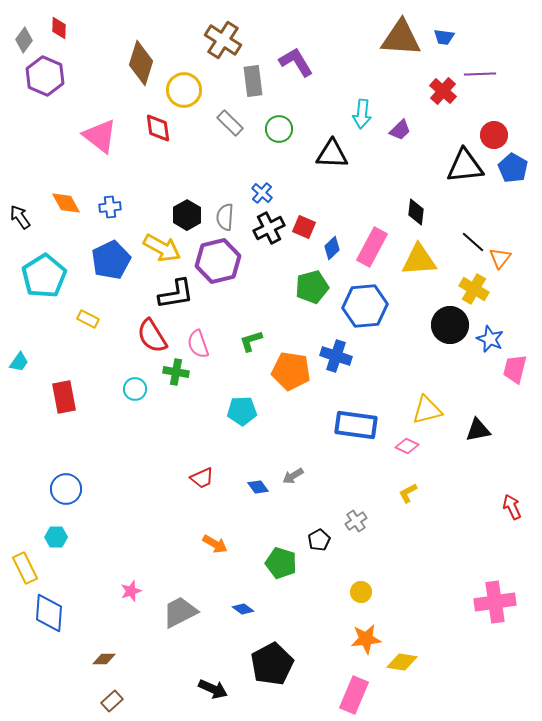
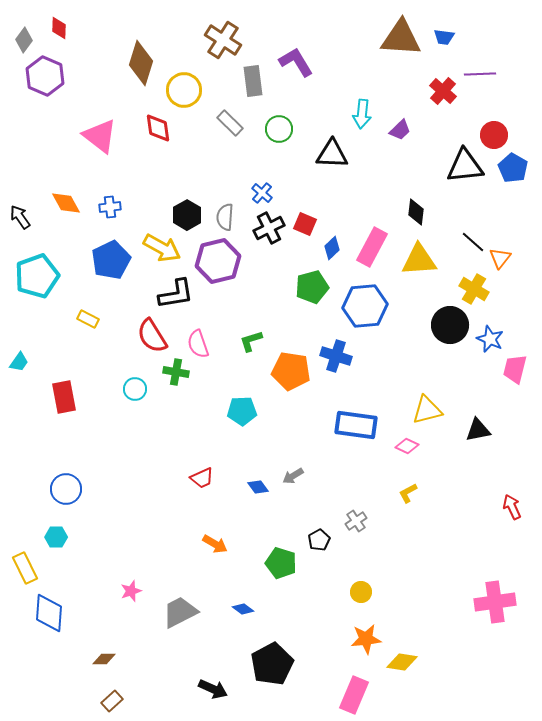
red square at (304, 227): moved 1 px right, 3 px up
cyan pentagon at (44, 276): moved 7 px left; rotated 12 degrees clockwise
